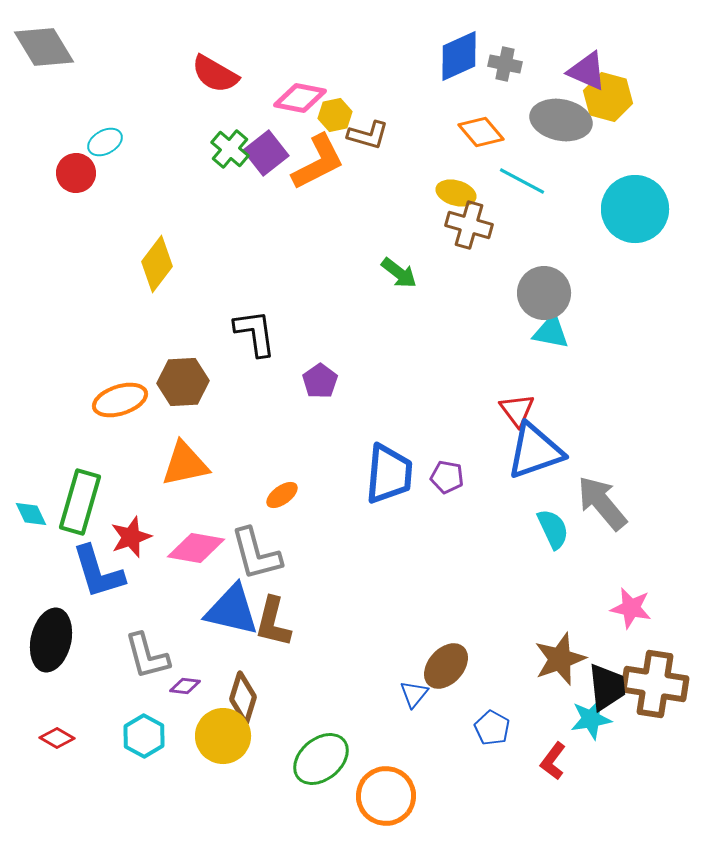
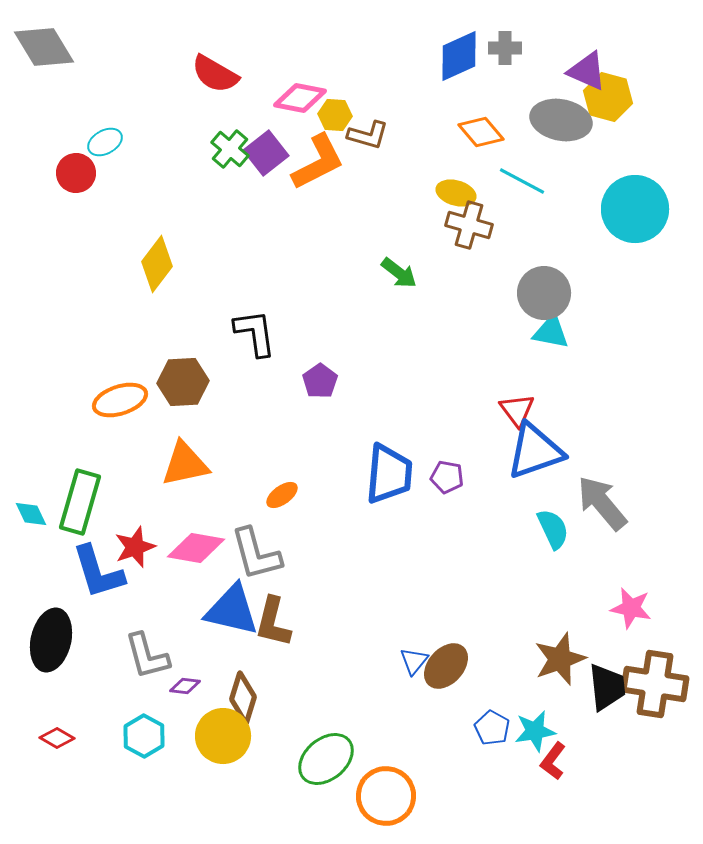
gray cross at (505, 64): moved 16 px up; rotated 12 degrees counterclockwise
yellow hexagon at (335, 115): rotated 16 degrees clockwise
red star at (131, 537): moved 4 px right, 10 px down
blue triangle at (414, 694): moved 33 px up
cyan star at (591, 719): moved 56 px left, 12 px down
green ellipse at (321, 759): moved 5 px right
